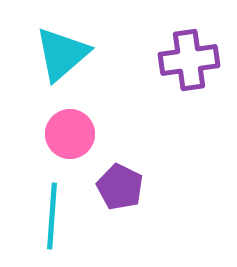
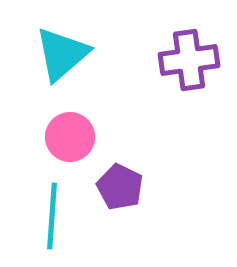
pink circle: moved 3 px down
